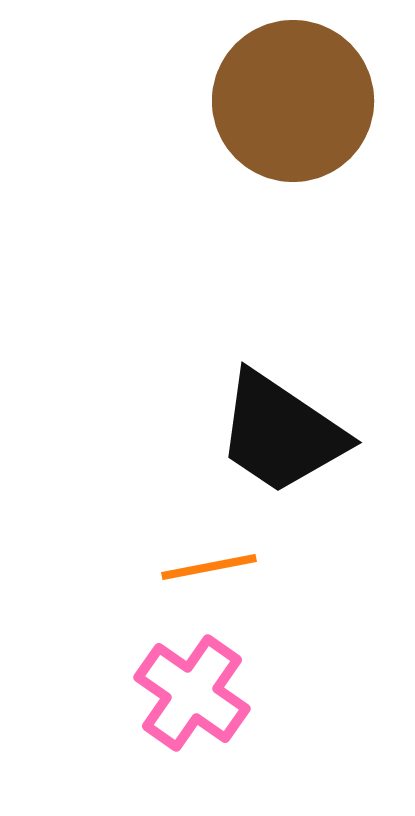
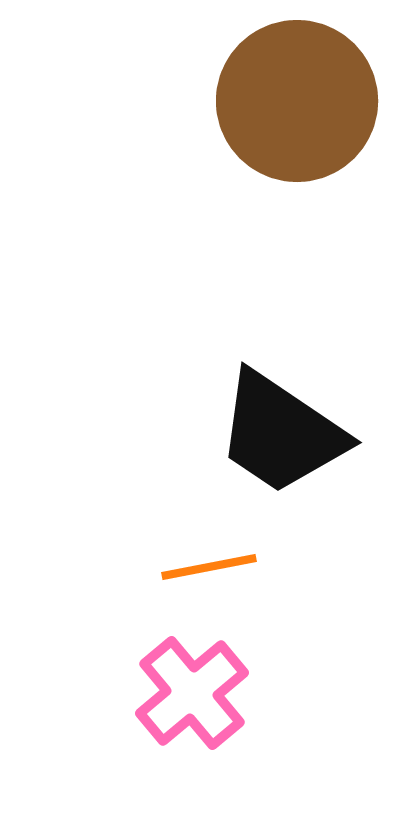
brown circle: moved 4 px right
pink cross: rotated 15 degrees clockwise
